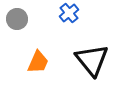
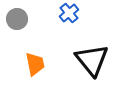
orange trapezoid: moved 3 px left, 2 px down; rotated 35 degrees counterclockwise
